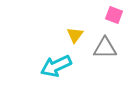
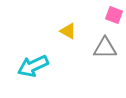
yellow triangle: moved 7 px left, 4 px up; rotated 36 degrees counterclockwise
cyan arrow: moved 23 px left
